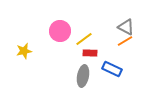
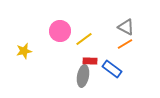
orange line: moved 3 px down
red rectangle: moved 8 px down
blue rectangle: rotated 12 degrees clockwise
